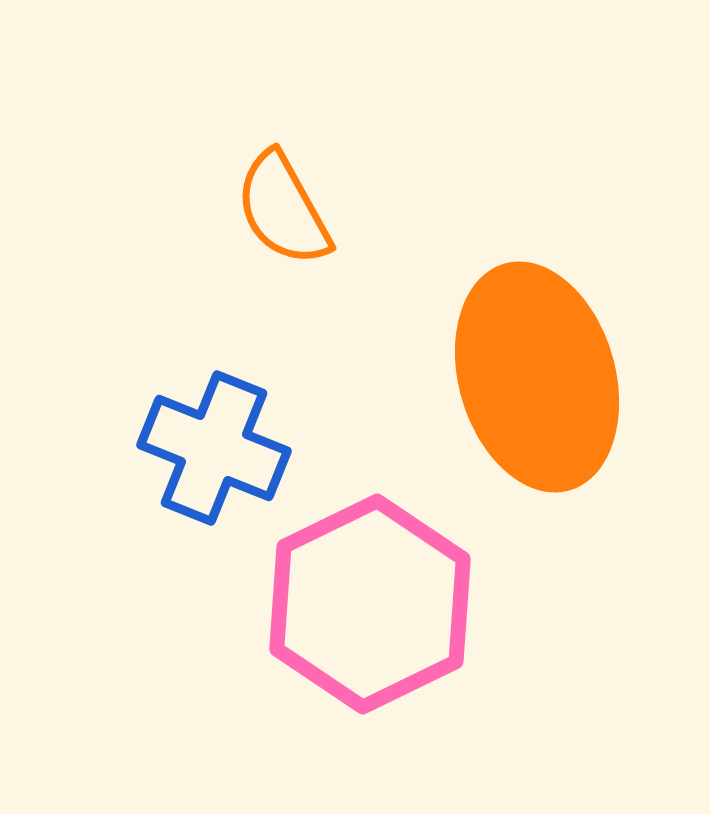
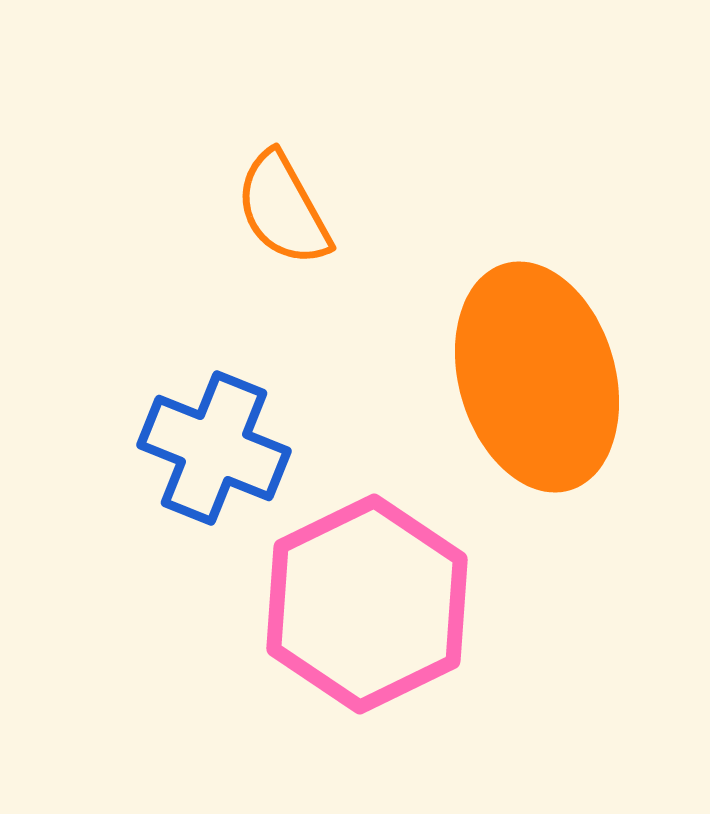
pink hexagon: moved 3 px left
